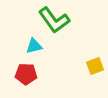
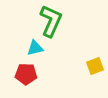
green L-shape: moved 3 px left, 1 px down; rotated 120 degrees counterclockwise
cyan triangle: moved 1 px right, 2 px down
